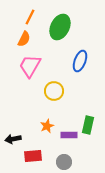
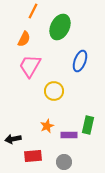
orange line: moved 3 px right, 6 px up
